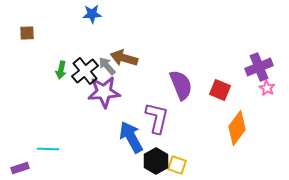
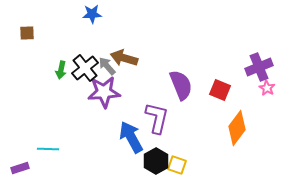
black cross: moved 3 px up
